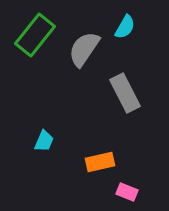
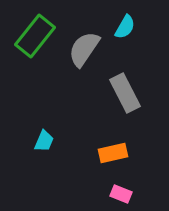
green rectangle: moved 1 px down
orange rectangle: moved 13 px right, 9 px up
pink rectangle: moved 6 px left, 2 px down
